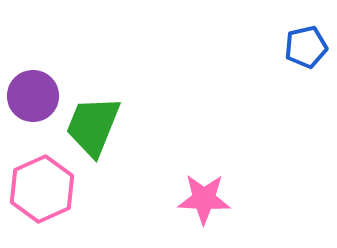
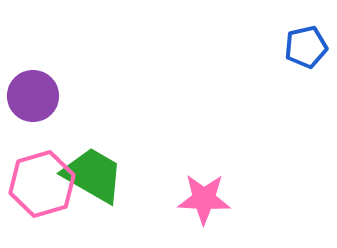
green trapezoid: moved 49 px down; rotated 98 degrees clockwise
pink hexagon: moved 5 px up; rotated 8 degrees clockwise
